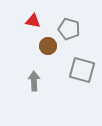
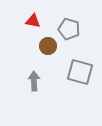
gray square: moved 2 px left, 2 px down
